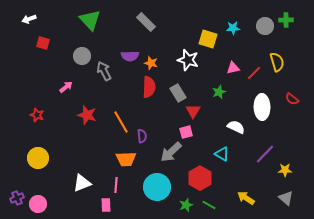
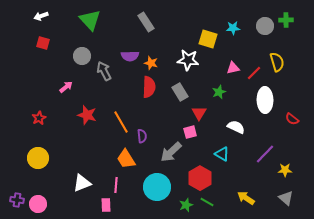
white arrow at (29, 19): moved 12 px right, 3 px up
gray rectangle at (146, 22): rotated 12 degrees clockwise
white star at (188, 60): rotated 10 degrees counterclockwise
gray rectangle at (178, 93): moved 2 px right, 1 px up
red semicircle at (292, 99): moved 20 px down
white ellipse at (262, 107): moved 3 px right, 7 px up
red triangle at (193, 111): moved 6 px right, 2 px down
red star at (37, 115): moved 2 px right, 3 px down; rotated 24 degrees clockwise
pink square at (186, 132): moved 4 px right
orange trapezoid at (126, 159): rotated 60 degrees clockwise
purple cross at (17, 198): moved 2 px down; rotated 32 degrees clockwise
green line at (209, 205): moved 2 px left, 3 px up
